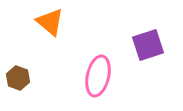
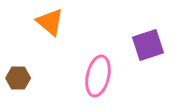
brown hexagon: rotated 20 degrees counterclockwise
